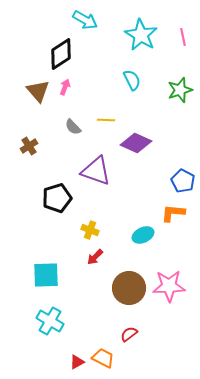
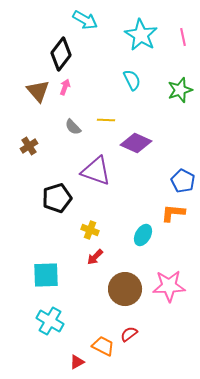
black diamond: rotated 20 degrees counterclockwise
cyan ellipse: rotated 35 degrees counterclockwise
brown circle: moved 4 px left, 1 px down
orange trapezoid: moved 12 px up
